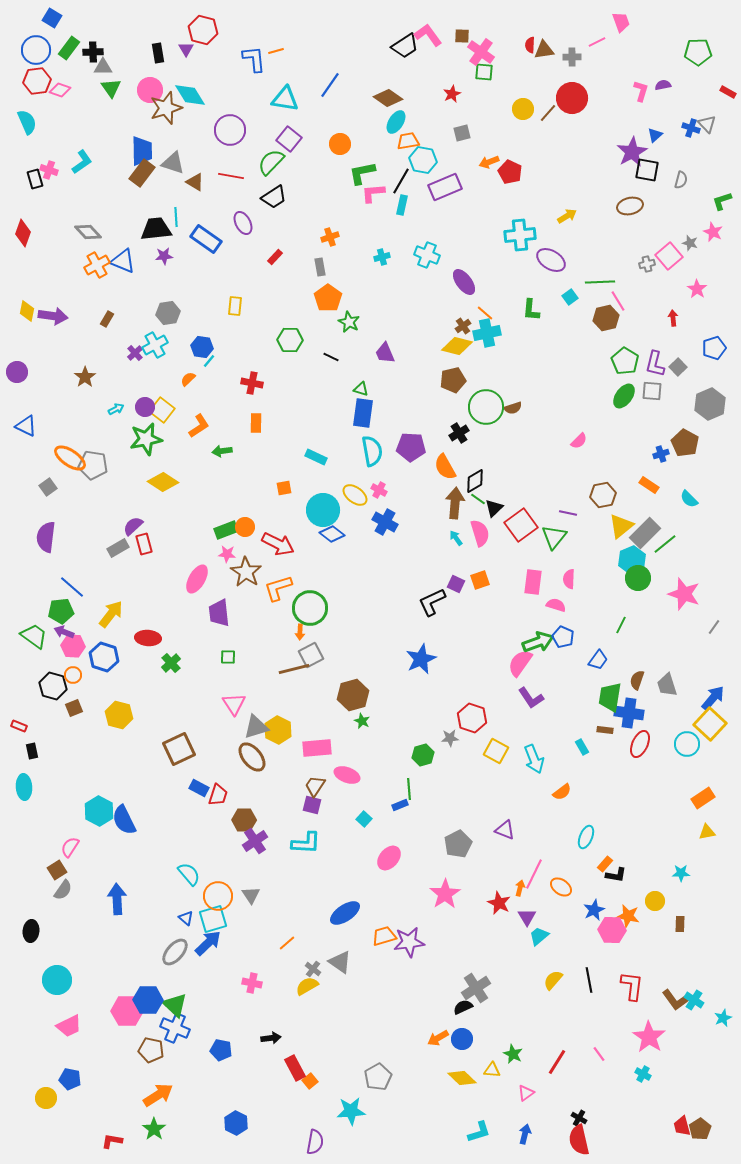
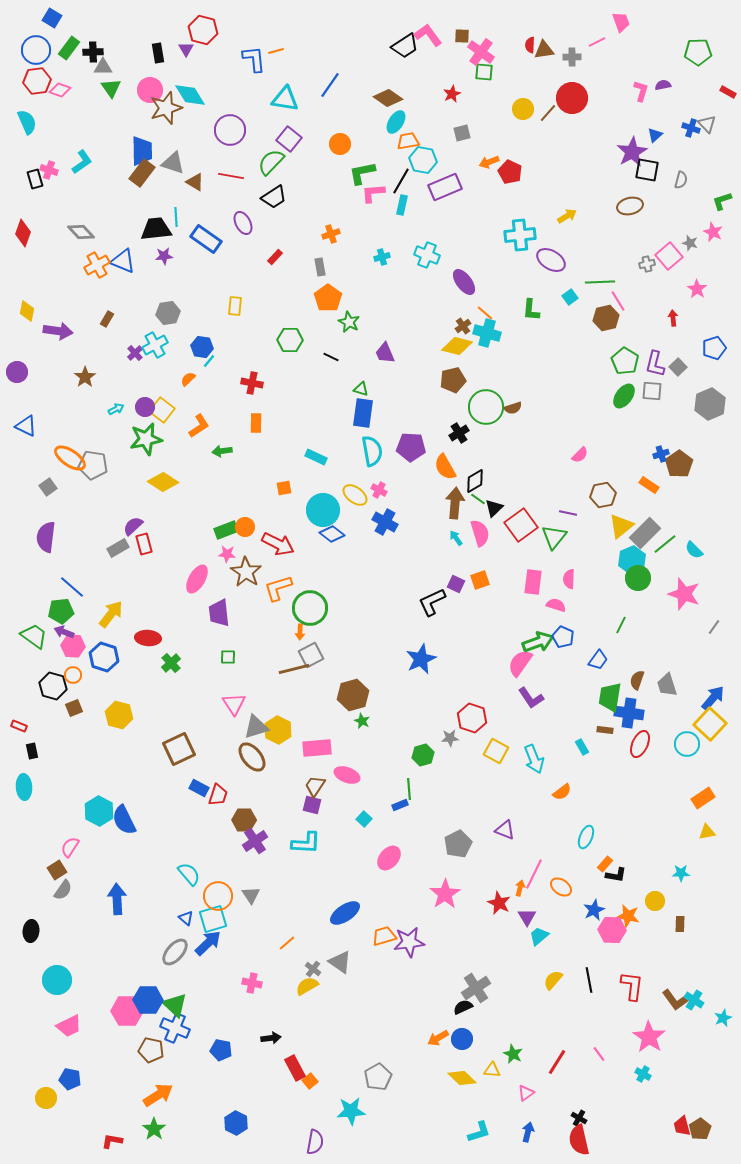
gray diamond at (88, 232): moved 7 px left
orange cross at (330, 237): moved 1 px right, 3 px up
purple arrow at (53, 316): moved 5 px right, 15 px down
cyan cross at (487, 333): rotated 28 degrees clockwise
pink semicircle at (579, 441): moved 1 px right, 14 px down
brown pentagon at (685, 443): moved 6 px left, 21 px down; rotated 8 degrees clockwise
cyan semicircle at (689, 499): moved 5 px right, 51 px down
blue arrow at (525, 1134): moved 3 px right, 2 px up
